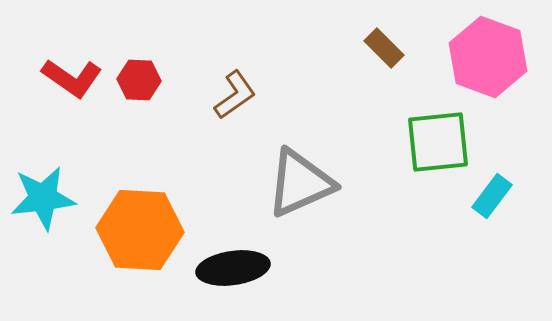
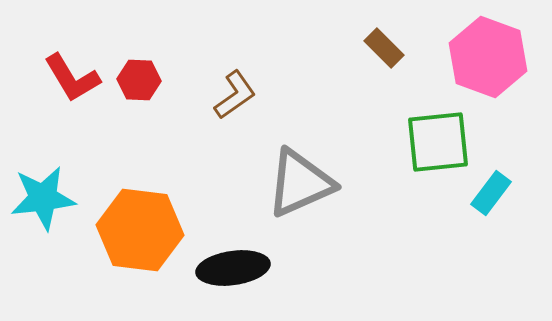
red L-shape: rotated 24 degrees clockwise
cyan rectangle: moved 1 px left, 3 px up
orange hexagon: rotated 4 degrees clockwise
